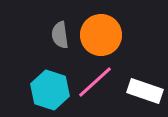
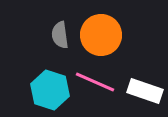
pink line: rotated 66 degrees clockwise
